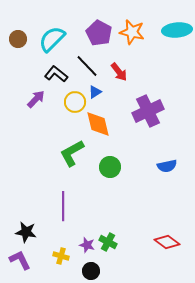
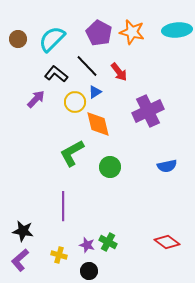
black star: moved 3 px left, 1 px up
yellow cross: moved 2 px left, 1 px up
purple L-shape: rotated 105 degrees counterclockwise
black circle: moved 2 px left
